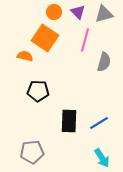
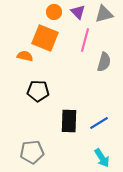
orange square: rotated 12 degrees counterclockwise
